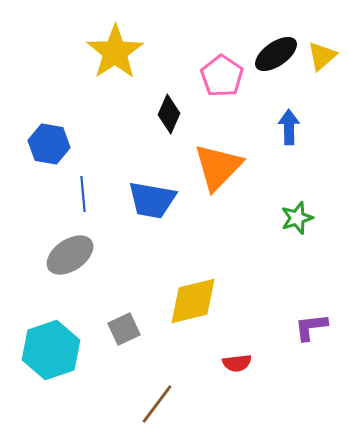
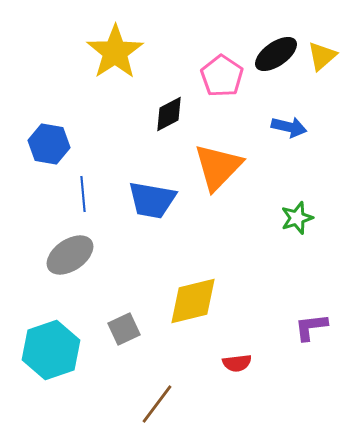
black diamond: rotated 39 degrees clockwise
blue arrow: rotated 104 degrees clockwise
